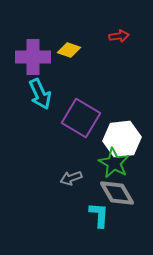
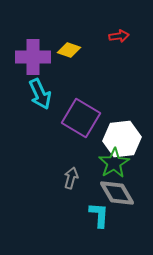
green star: rotated 12 degrees clockwise
gray arrow: rotated 125 degrees clockwise
